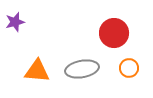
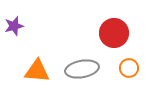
purple star: moved 1 px left, 4 px down
